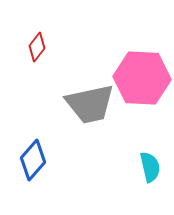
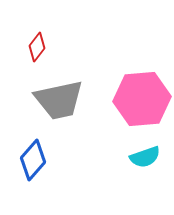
pink hexagon: moved 21 px down; rotated 8 degrees counterclockwise
gray trapezoid: moved 31 px left, 4 px up
cyan semicircle: moved 5 px left, 10 px up; rotated 84 degrees clockwise
